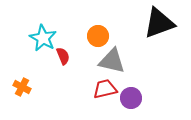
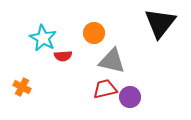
black triangle: moved 1 px right; rotated 32 degrees counterclockwise
orange circle: moved 4 px left, 3 px up
red semicircle: rotated 108 degrees clockwise
purple circle: moved 1 px left, 1 px up
